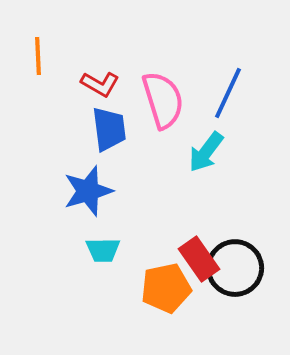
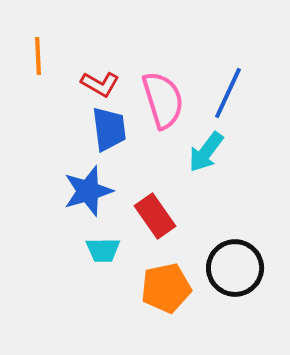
red rectangle: moved 44 px left, 43 px up
